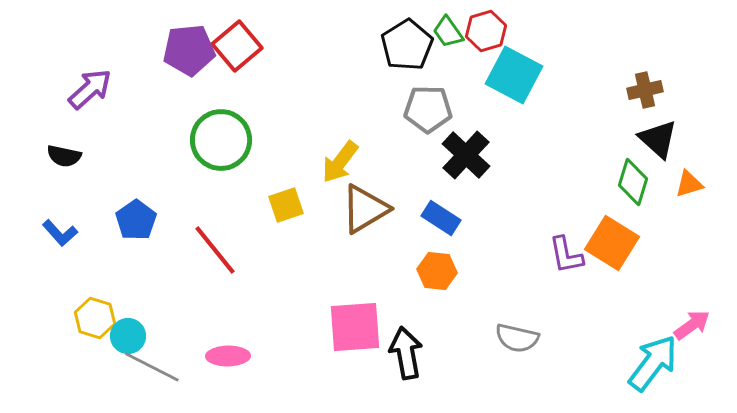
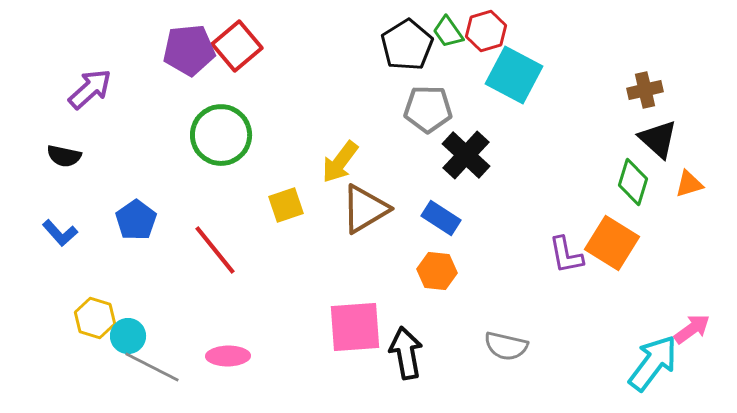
green circle: moved 5 px up
pink arrow: moved 4 px down
gray semicircle: moved 11 px left, 8 px down
